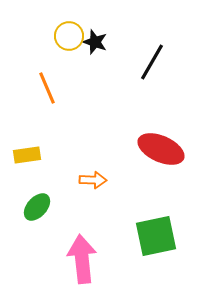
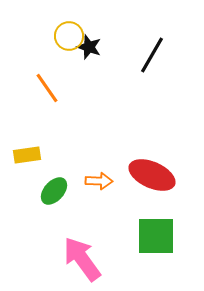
black star: moved 6 px left, 5 px down
black line: moved 7 px up
orange line: rotated 12 degrees counterclockwise
red ellipse: moved 9 px left, 26 px down
orange arrow: moved 6 px right, 1 px down
green ellipse: moved 17 px right, 16 px up
green square: rotated 12 degrees clockwise
pink arrow: rotated 30 degrees counterclockwise
